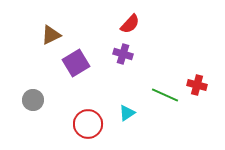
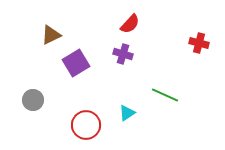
red cross: moved 2 px right, 42 px up
red circle: moved 2 px left, 1 px down
